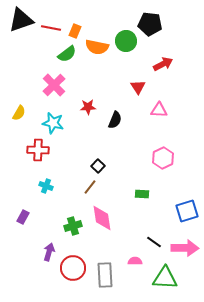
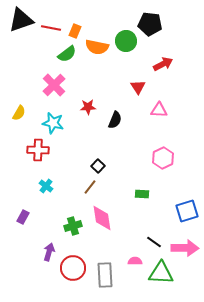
cyan cross: rotated 16 degrees clockwise
green triangle: moved 4 px left, 5 px up
